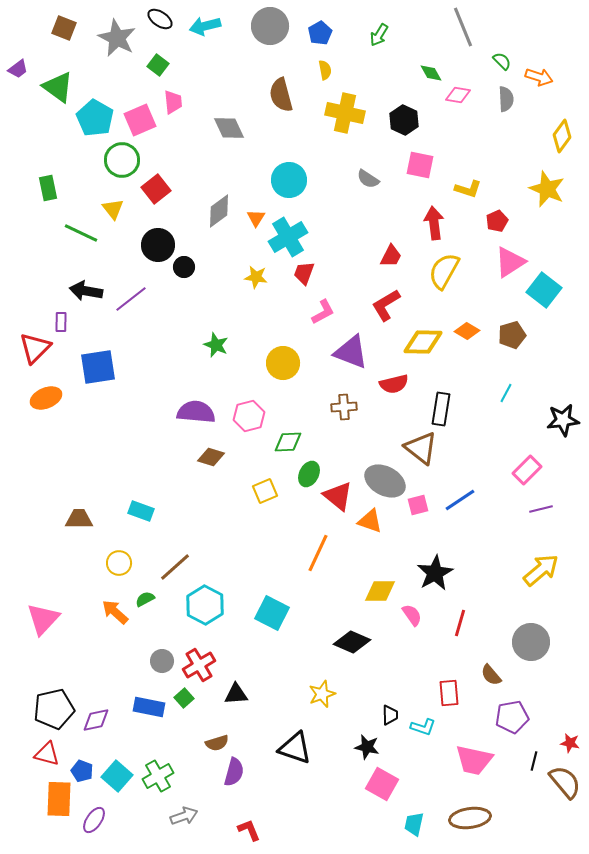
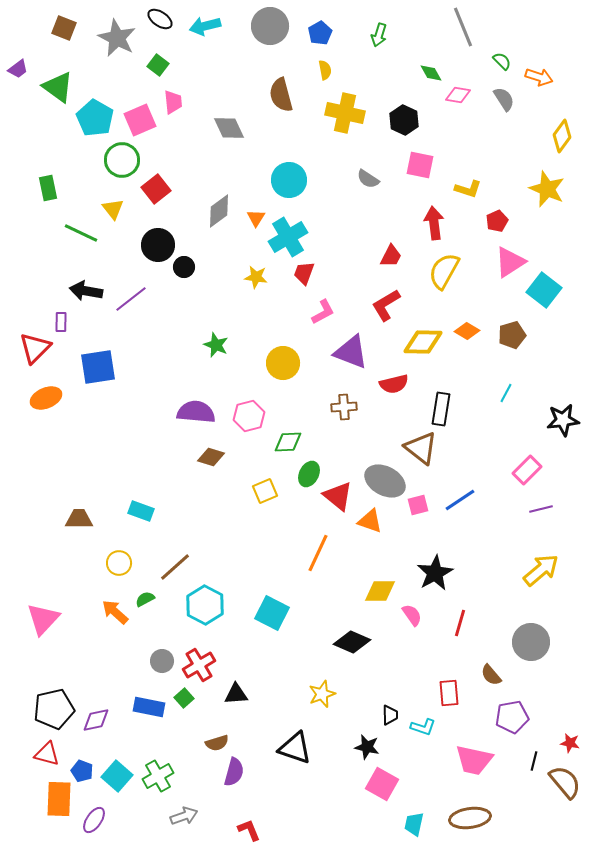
green arrow at (379, 35): rotated 15 degrees counterclockwise
gray semicircle at (506, 99): moved 2 px left; rotated 30 degrees counterclockwise
